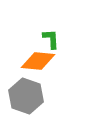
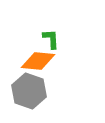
gray hexagon: moved 3 px right, 5 px up
